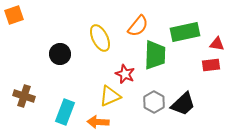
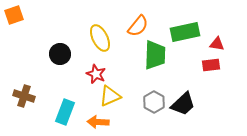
red star: moved 29 px left
